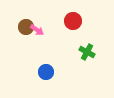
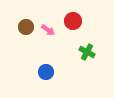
pink arrow: moved 11 px right
